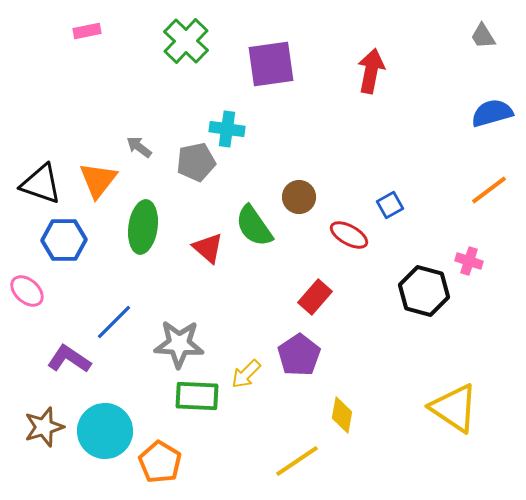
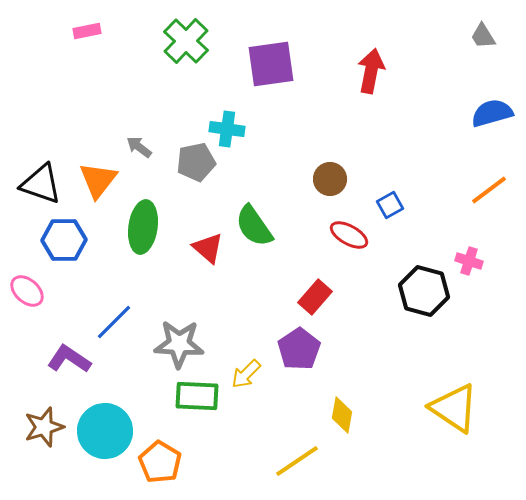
brown circle: moved 31 px right, 18 px up
purple pentagon: moved 6 px up
